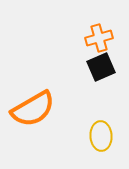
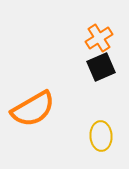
orange cross: rotated 16 degrees counterclockwise
